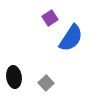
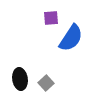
purple square: moved 1 px right; rotated 28 degrees clockwise
black ellipse: moved 6 px right, 2 px down
